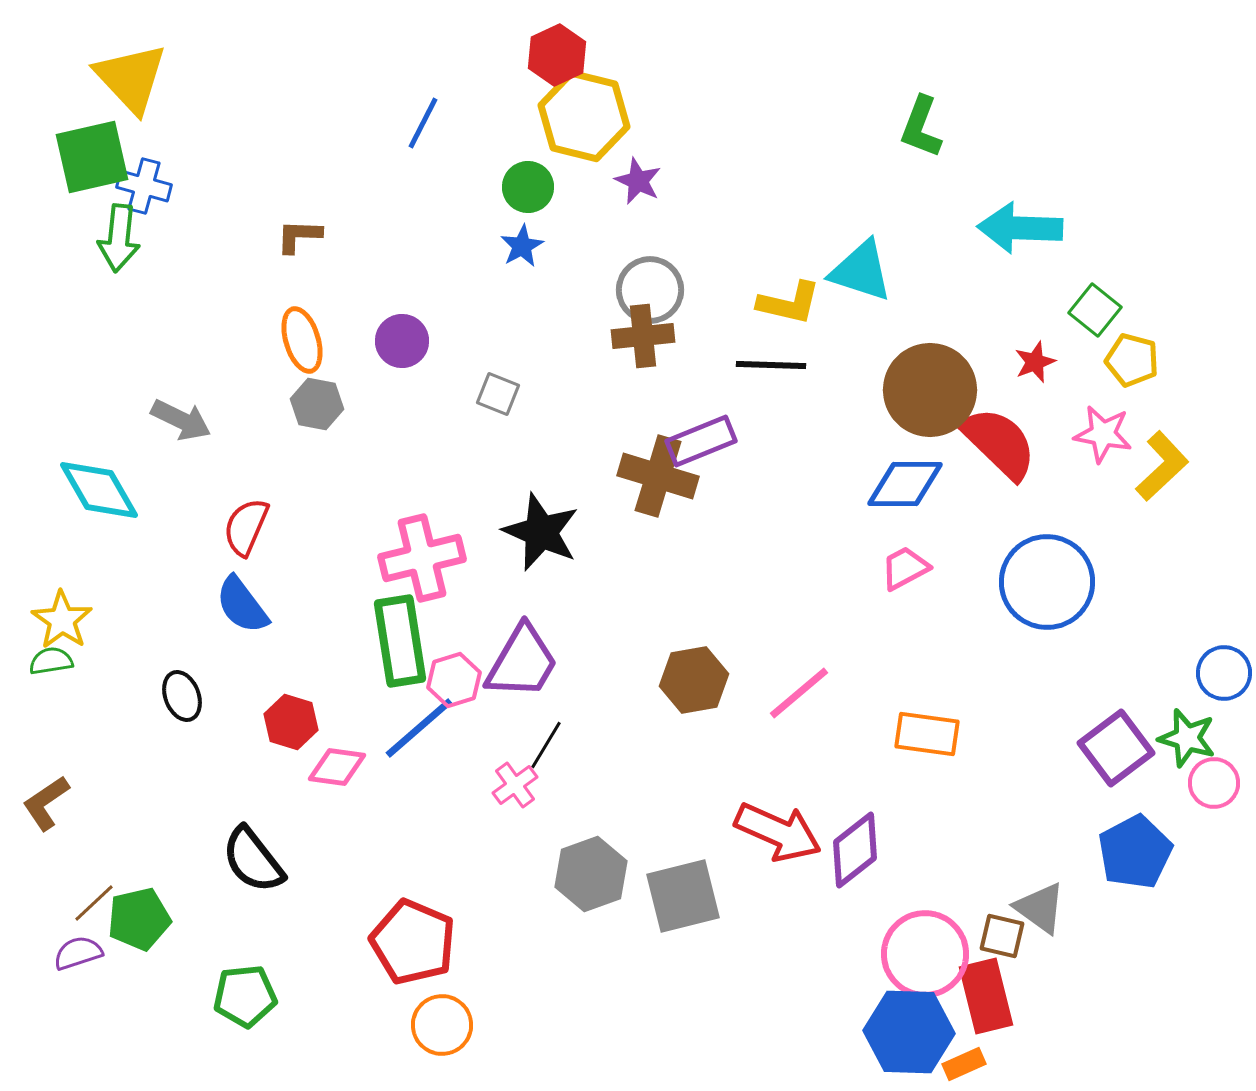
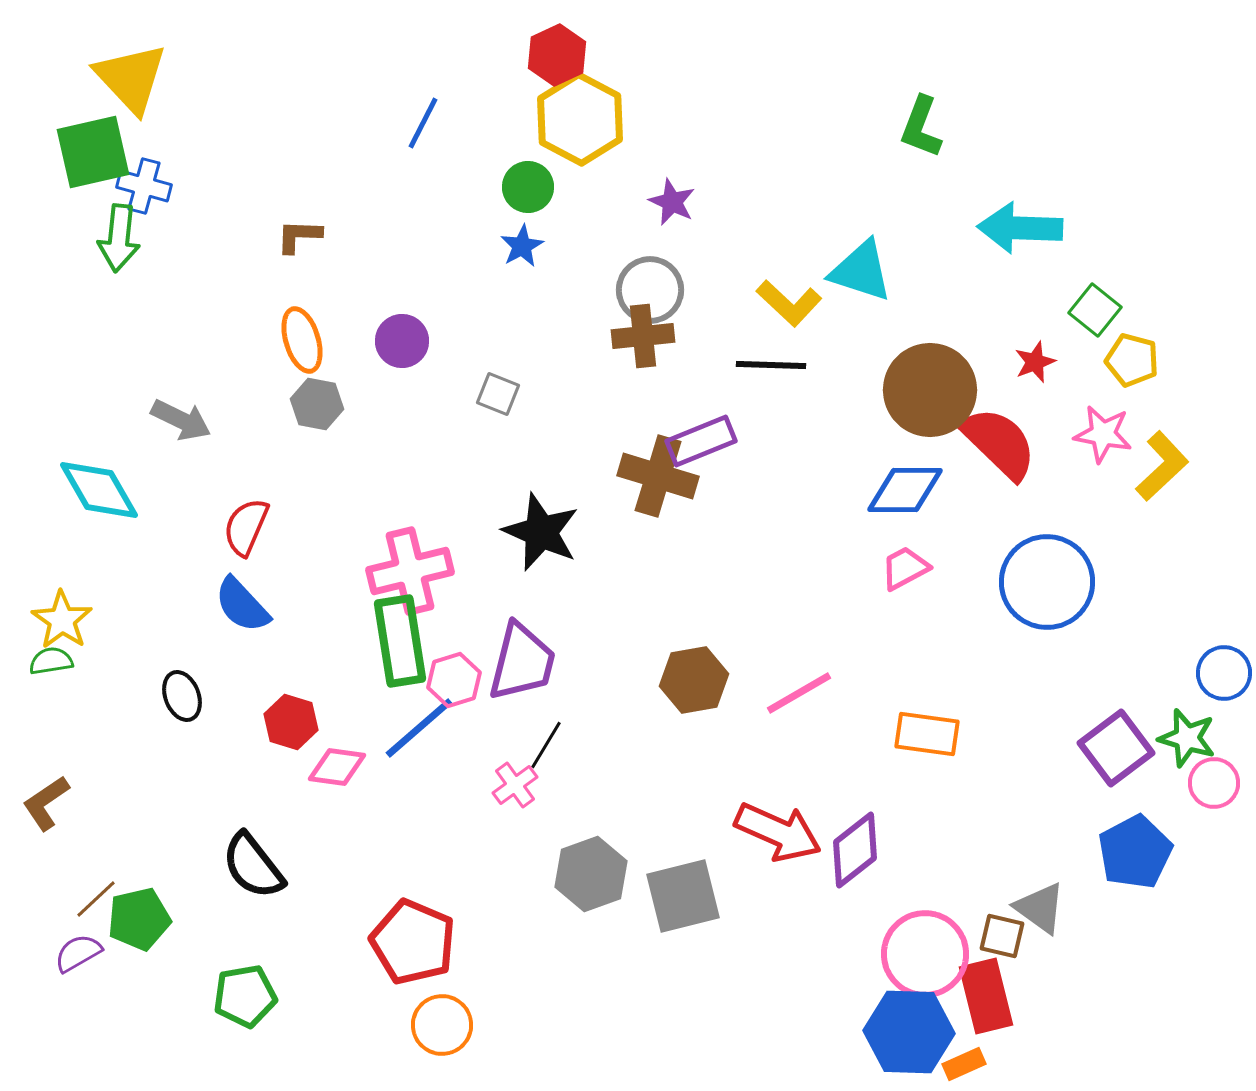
yellow hexagon at (584, 116): moved 4 px left, 3 px down; rotated 14 degrees clockwise
green square at (92, 157): moved 1 px right, 5 px up
purple star at (638, 181): moved 34 px right, 21 px down
yellow L-shape at (789, 303): rotated 30 degrees clockwise
blue diamond at (905, 484): moved 6 px down
pink cross at (422, 558): moved 12 px left, 13 px down
blue semicircle at (242, 605): rotated 6 degrees counterclockwise
purple trapezoid at (522, 662): rotated 16 degrees counterclockwise
pink line at (799, 693): rotated 10 degrees clockwise
black semicircle at (253, 860): moved 6 px down
brown line at (94, 903): moved 2 px right, 4 px up
purple semicircle at (78, 953): rotated 12 degrees counterclockwise
green pentagon at (245, 996): rotated 4 degrees counterclockwise
